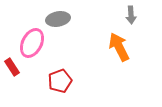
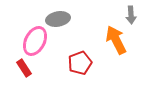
pink ellipse: moved 3 px right, 2 px up
orange arrow: moved 3 px left, 7 px up
red rectangle: moved 12 px right, 1 px down
red pentagon: moved 20 px right, 18 px up
